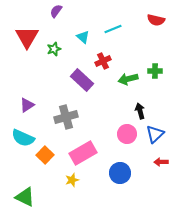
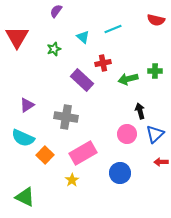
red triangle: moved 10 px left
red cross: moved 2 px down; rotated 14 degrees clockwise
gray cross: rotated 25 degrees clockwise
yellow star: rotated 16 degrees counterclockwise
